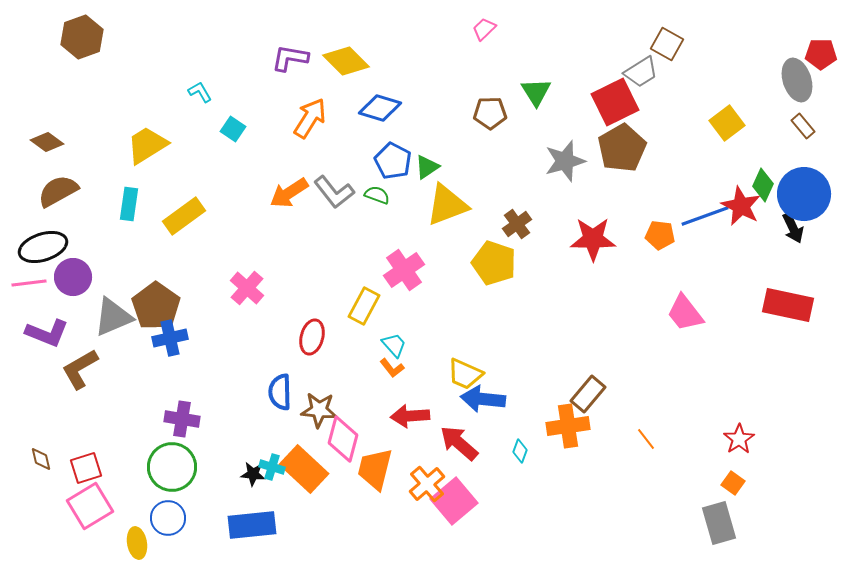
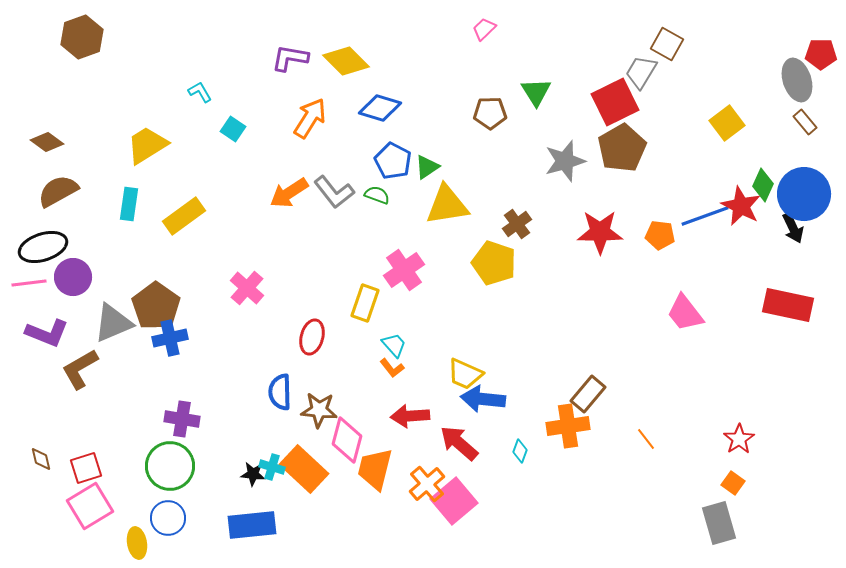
gray trapezoid at (641, 72): rotated 153 degrees clockwise
brown rectangle at (803, 126): moved 2 px right, 4 px up
yellow triangle at (447, 205): rotated 12 degrees clockwise
red star at (593, 239): moved 7 px right, 7 px up
yellow rectangle at (364, 306): moved 1 px right, 3 px up; rotated 9 degrees counterclockwise
gray triangle at (113, 317): moved 6 px down
pink diamond at (343, 439): moved 4 px right, 1 px down
green circle at (172, 467): moved 2 px left, 1 px up
